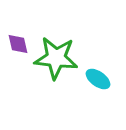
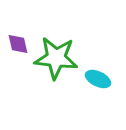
cyan ellipse: rotated 10 degrees counterclockwise
